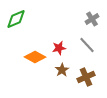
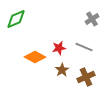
gray line: moved 3 px left, 2 px down; rotated 24 degrees counterclockwise
